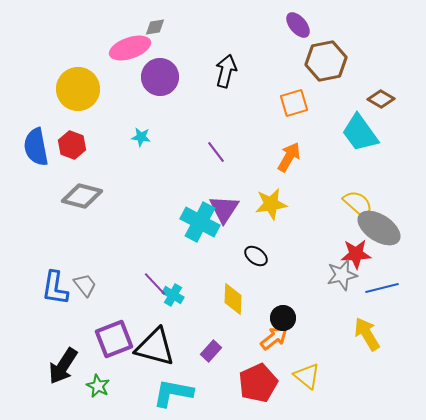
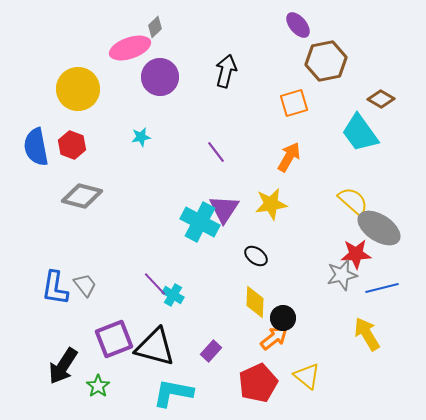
gray diamond at (155, 27): rotated 35 degrees counterclockwise
cyan star at (141, 137): rotated 18 degrees counterclockwise
yellow semicircle at (358, 204): moved 5 px left, 3 px up
yellow diamond at (233, 299): moved 22 px right, 3 px down
green star at (98, 386): rotated 10 degrees clockwise
